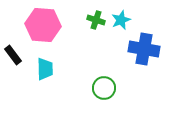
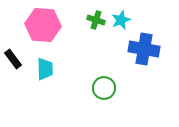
black rectangle: moved 4 px down
